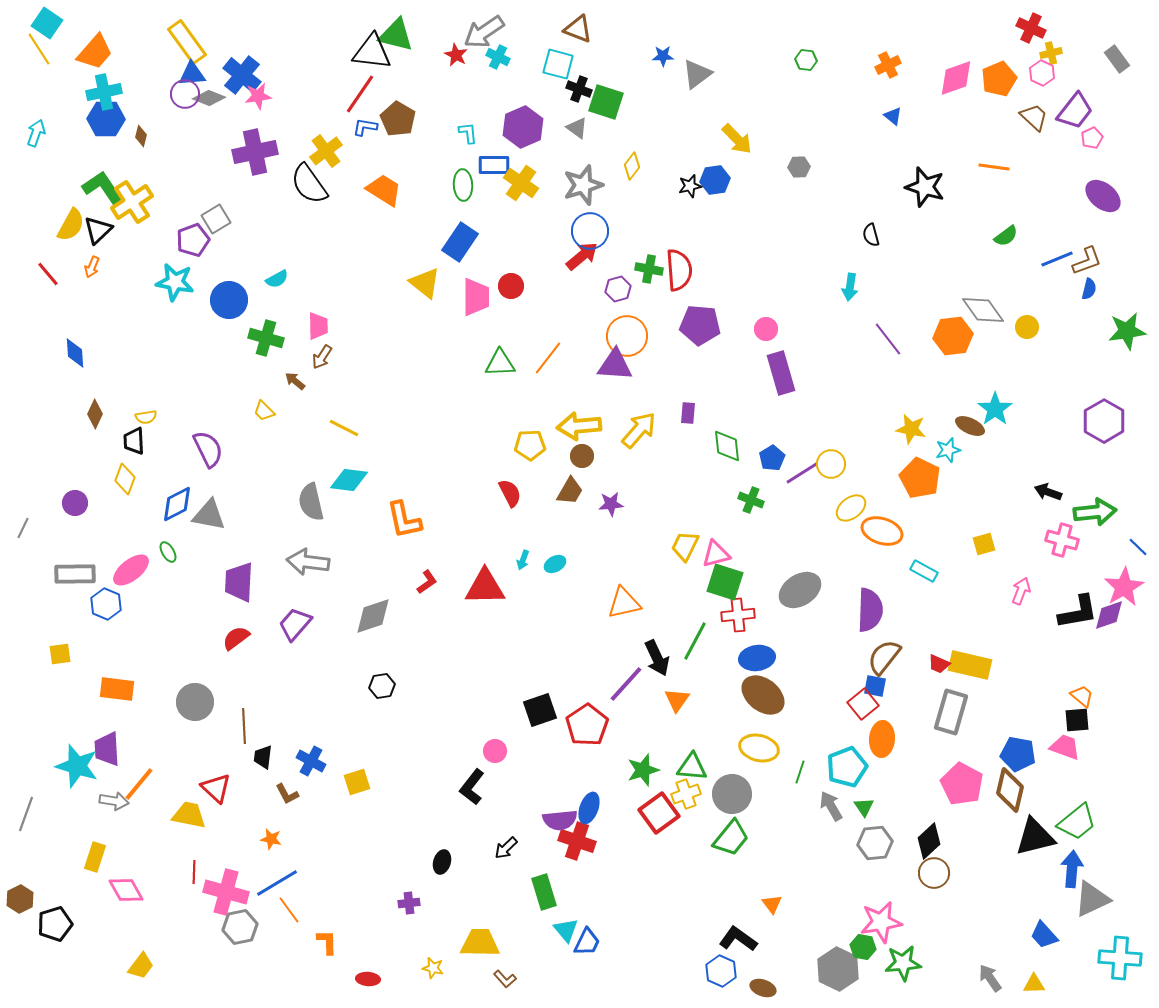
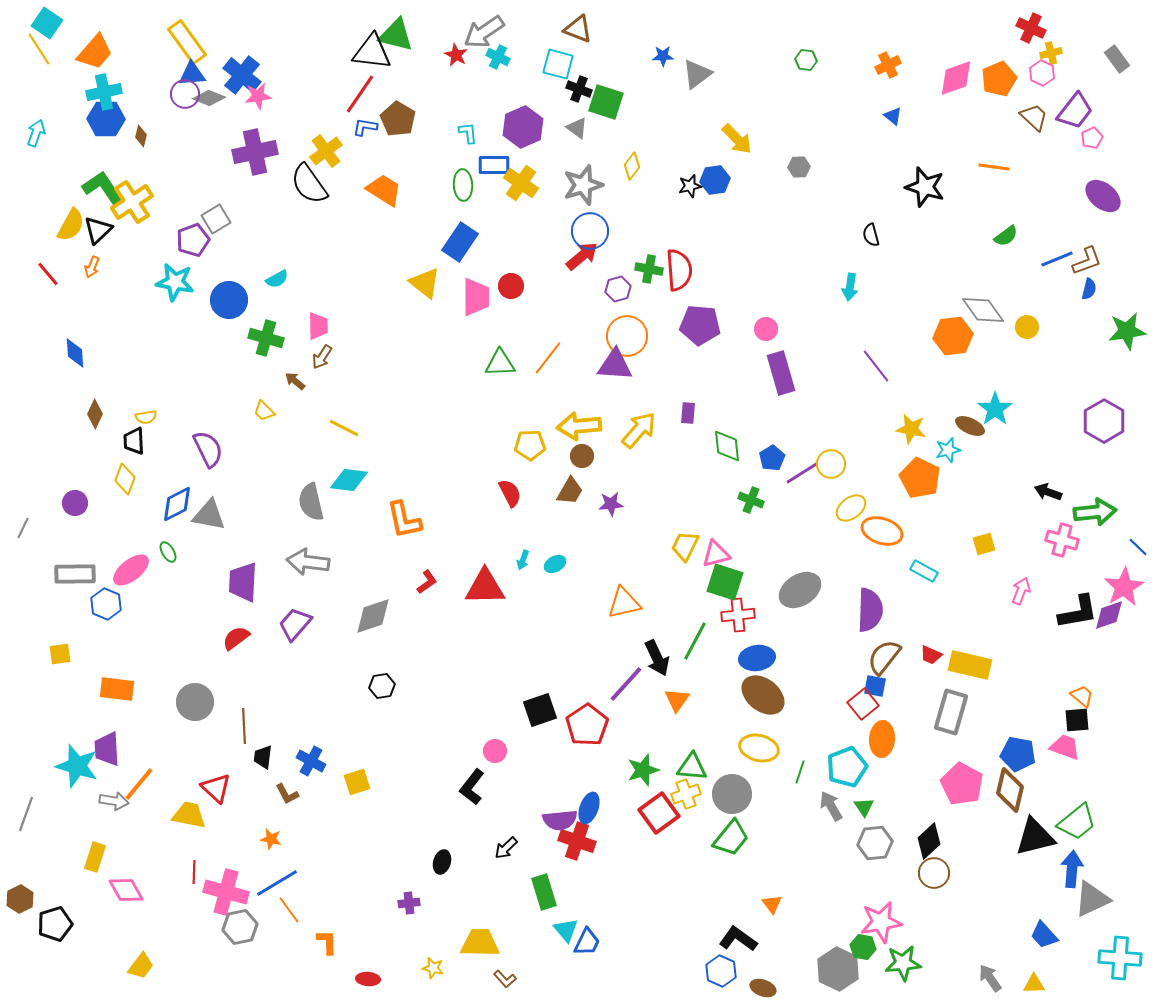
purple line at (888, 339): moved 12 px left, 27 px down
purple trapezoid at (239, 582): moved 4 px right
red trapezoid at (939, 664): moved 8 px left, 9 px up
